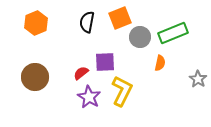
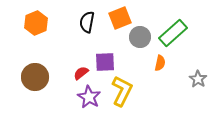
green rectangle: rotated 20 degrees counterclockwise
